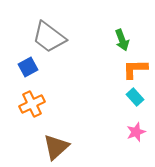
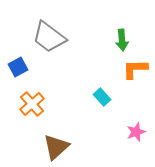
green arrow: rotated 15 degrees clockwise
blue square: moved 10 px left
cyan rectangle: moved 33 px left
orange cross: rotated 15 degrees counterclockwise
